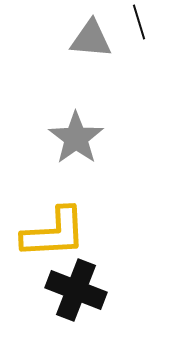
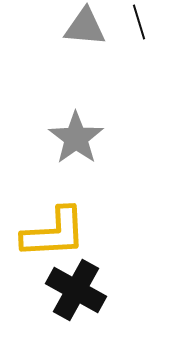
gray triangle: moved 6 px left, 12 px up
black cross: rotated 8 degrees clockwise
